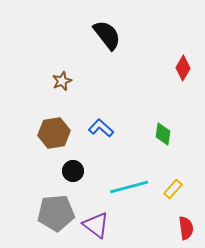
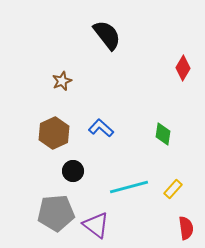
brown hexagon: rotated 16 degrees counterclockwise
